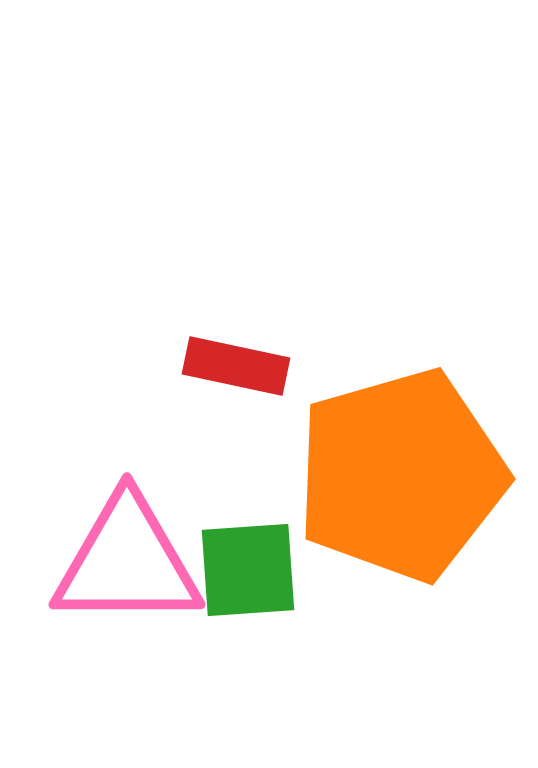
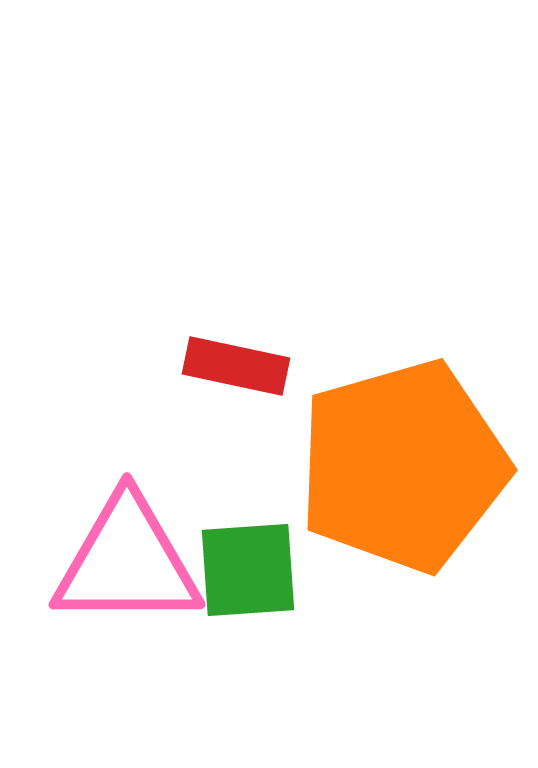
orange pentagon: moved 2 px right, 9 px up
